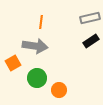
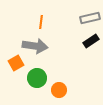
orange square: moved 3 px right
